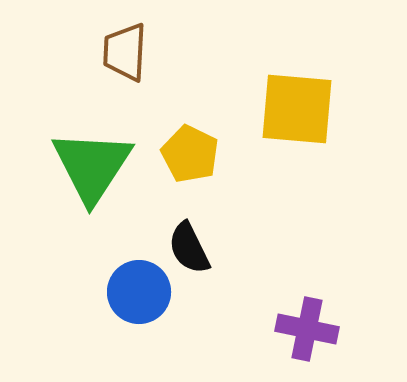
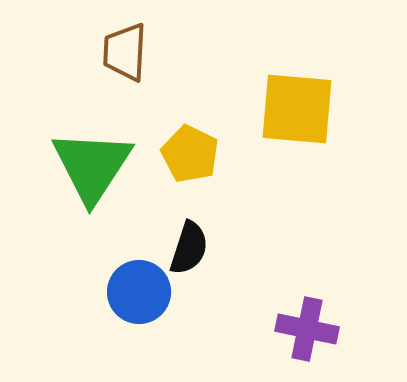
black semicircle: rotated 136 degrees counterclockwise
